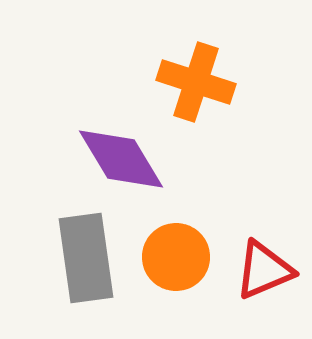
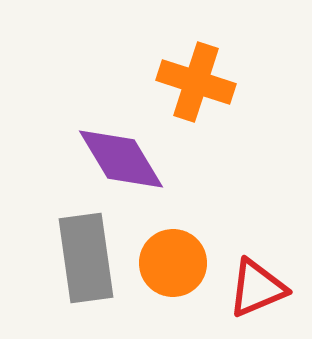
orange circle: moved 3 px left, 6 px down
red triangle: moved 7 px left, 18 px down
